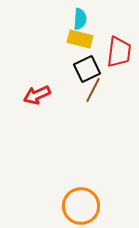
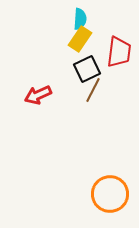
yellow rectangle: rotated 70 degrees counterclockwise
red arrow: moved 1 px right
orange circle: moved 29 px right, 12 px up
